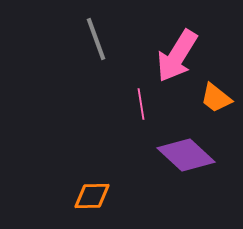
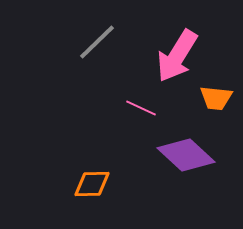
gray line: moved 1 px right, 3 px down; rotated 66 degrees clockwise
orange trapezoid: rotated 32 degrees counterclockwise
pink line: moved 4 px down; rotated 56 degrees counterclockwise
orange diamond: moved 12 px up
